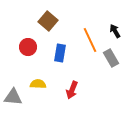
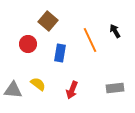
red circle: moved 3 px up
gray rectangle: moved 4 px right, 30 px down; rotated 66 degrees counterclockwise
yellow semicircle: rotated 35 degrees clockwise
gray triangle: moved 7 px up
